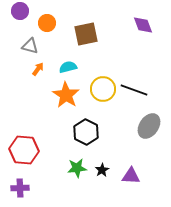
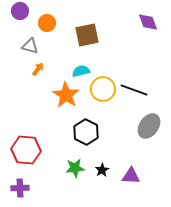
purple diamond: moved 5 px right, 3 px up
brown square: moved 1 px right, 1 px down
cyan semicircle: moved 13 px right, 4 px down
red hexagon: moved 2 px right
green star: moved 2 px left
